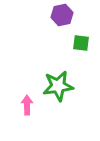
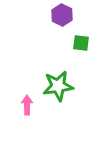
purple hexagon: rotated 20 degrees counterclockwise
